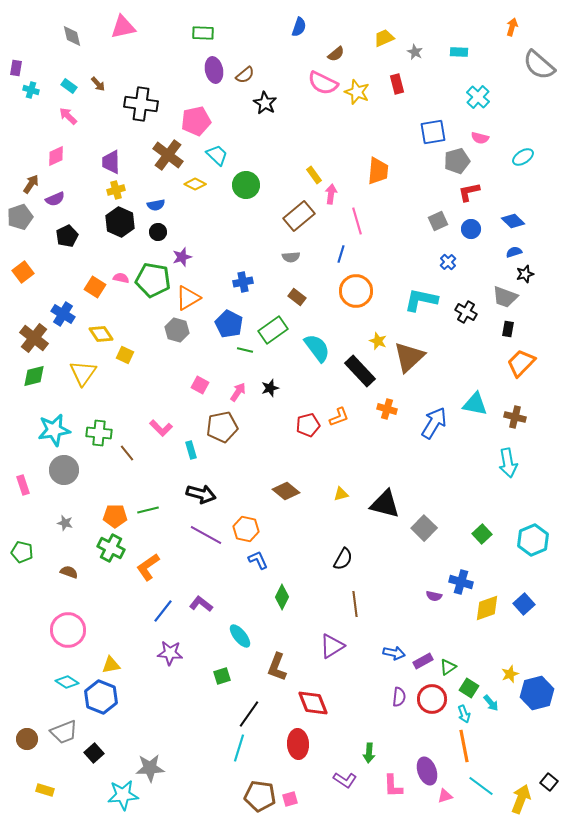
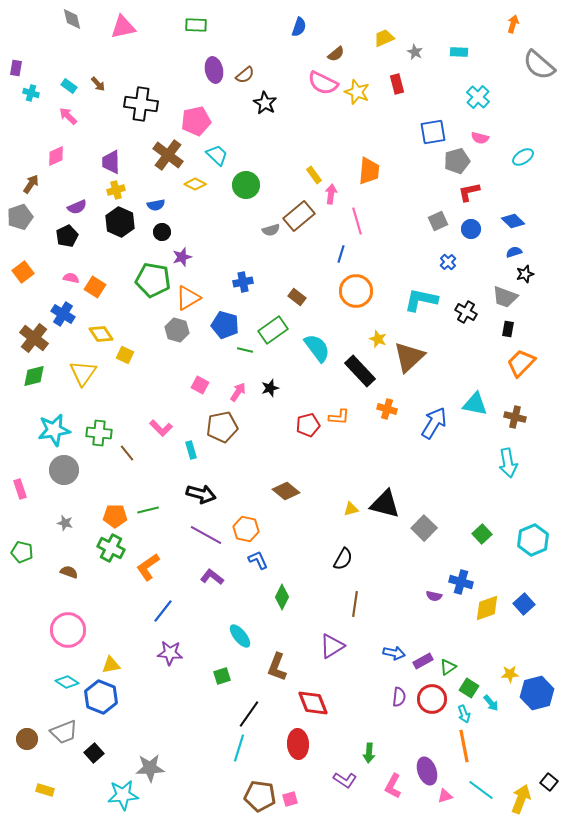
orange arrow at (512, 27): moved 1 px right, 3 px up
green rectangle at (203, 33): moved 7 px left, 8 px up
gray diamond at (72, 36): moved 17 px up
cyan cross at (31, 90): moved 3 px down
orange trapezoid at (378, 171): moved 9 px left
purple semicircle at (55, 199): moved 22 px right, 8 px down
black circle at (158, 232): moved 4 px right
gray semicircle at (291, 257): moved 20 px left, 27 px up; rotated 12 degrees counterclockwise
pink semicircle at (121, 278): moved 50 px left
blue pentagon at (229, 324): moved 4 px left, 1 px down; rotated 12 degrees counterclockwise
yellow star at (378, 341): moved 2 px up
orange L-shape at (339, 417): rotated 25 degrees clockwise
pink rectangle at (23, 485): moved 3 px left, 4 px down
yellow triangle at (341, 494): moved 10 px right, 15 px down
purple L-shape at (201, 604): moved 11 px right, 27 px up
brown line at (355, 604): rotated 15 degrees clockwise
yellow star at (510, 674): rotated 18 degrees clockwise
pink L-shape at (393, 786): rotated 30 degrees clockwise
cyan line at (481, 786): moved 4 px down
